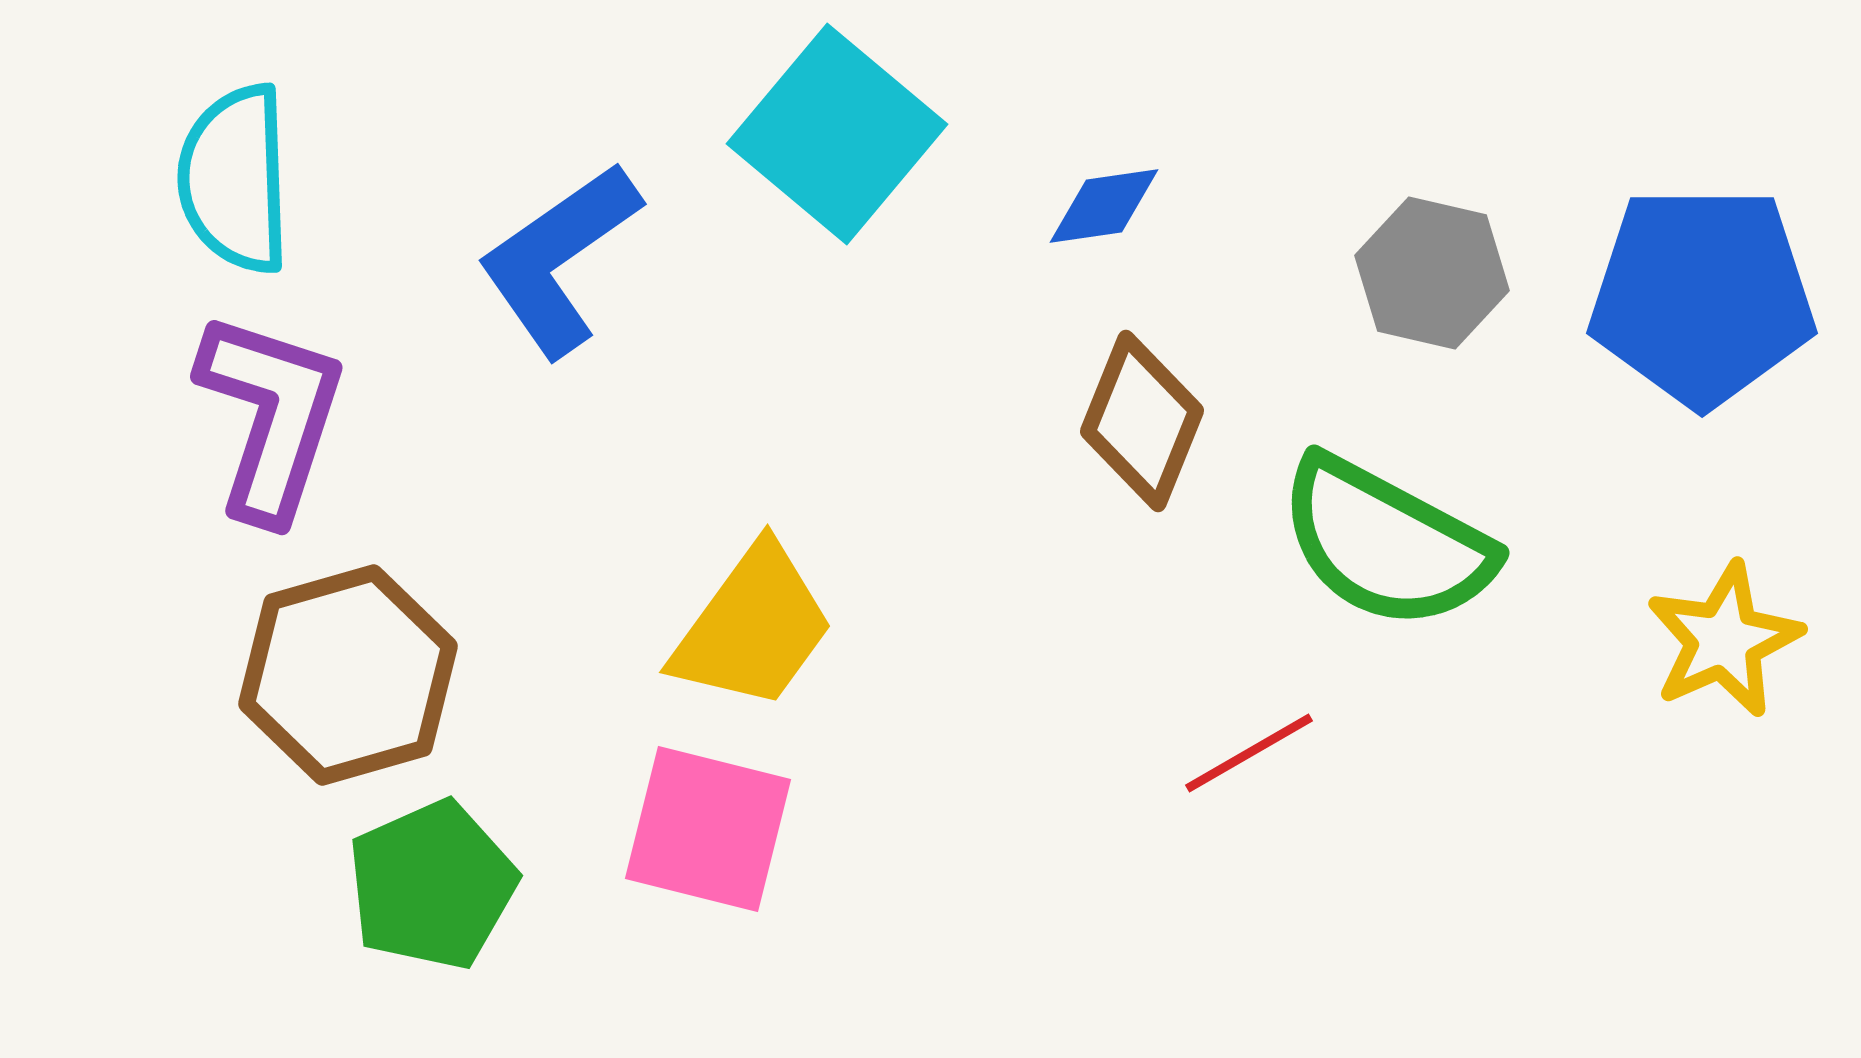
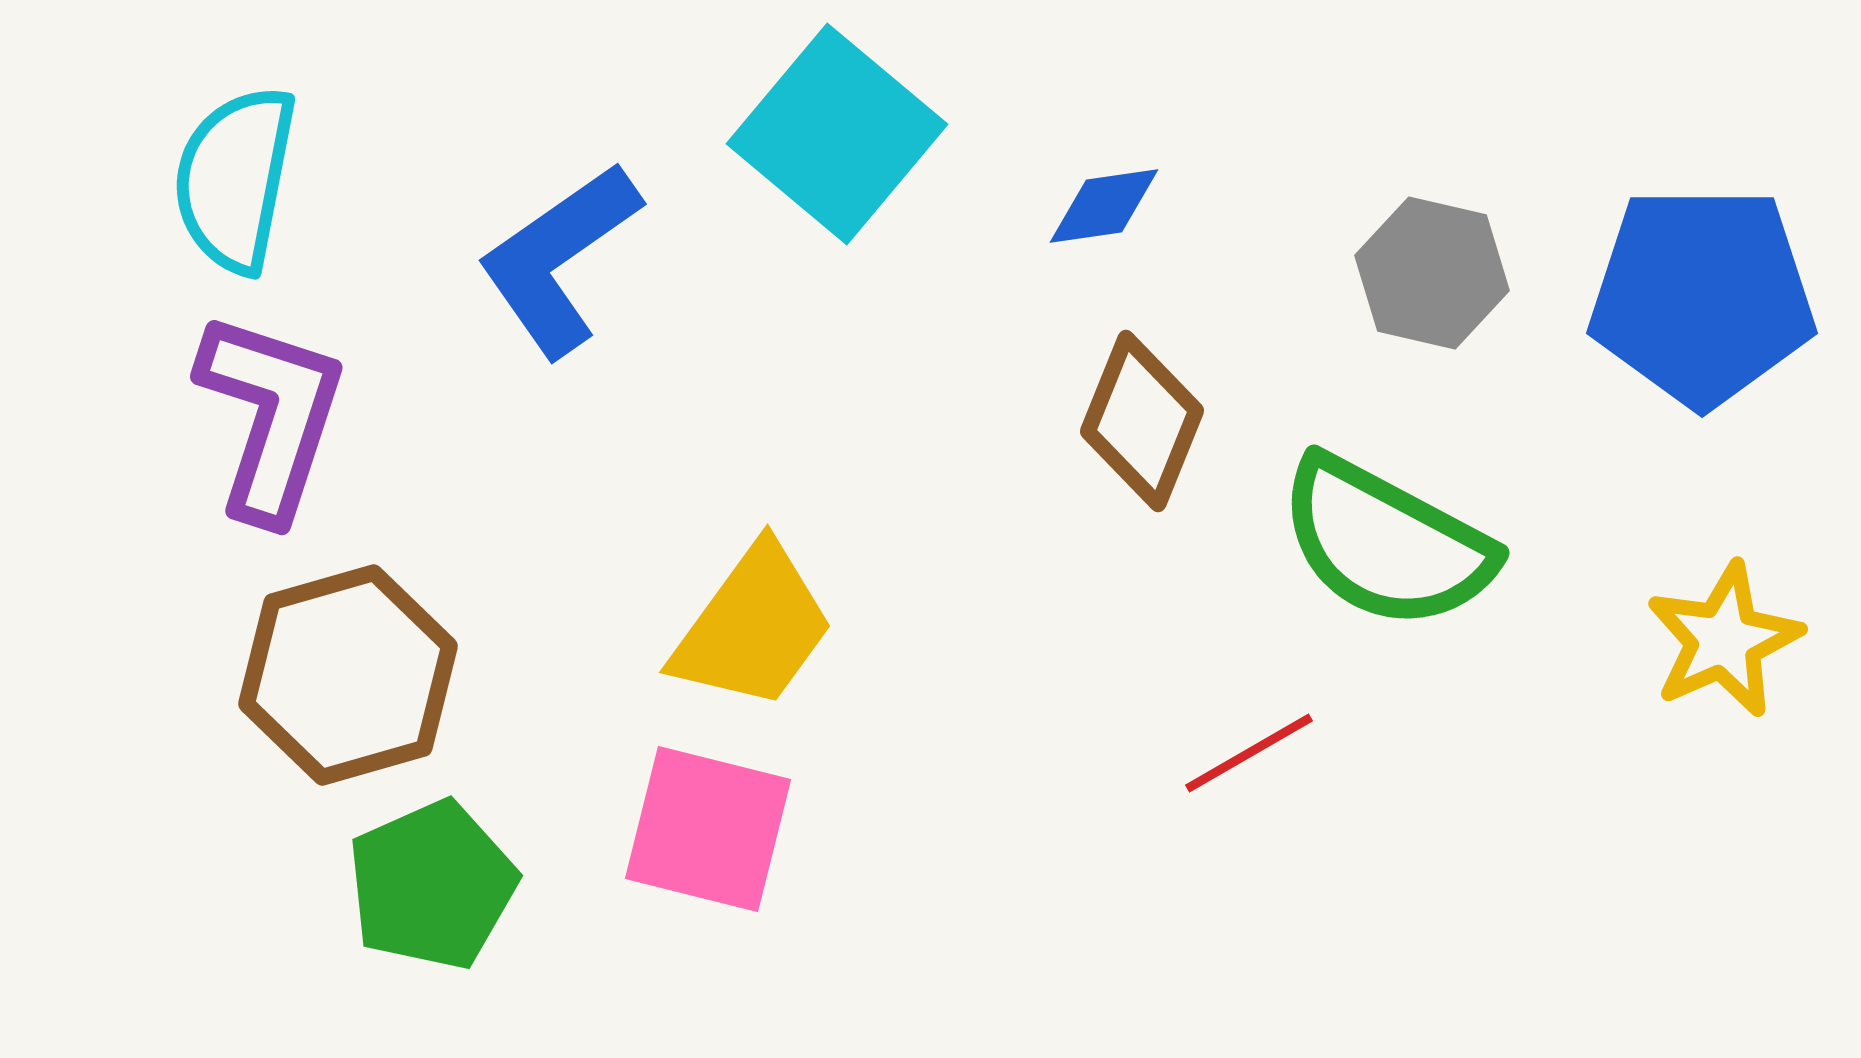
cyan semicircle: rotated 13 degrees clockwise
